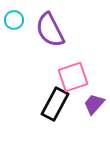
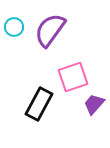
cyan circle: moved 7 px down
purple semicircle: rotated 63 degrees clockwise
black rectangle: moved 16 px left
